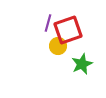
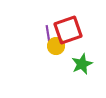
purple line: moved 11 px down; rotated 24 degrees counterclockwise
yellow circle: moved 2 px left
